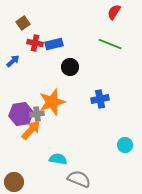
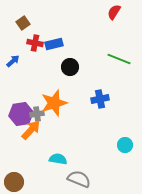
green line: moved 9 px right, 15 px down
orange star: moved 2 px right, 1 px down
